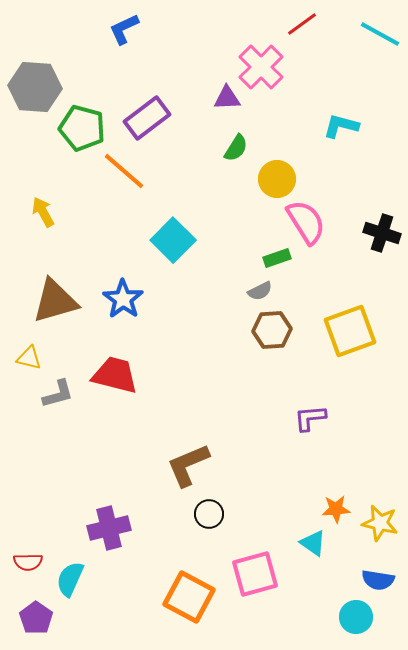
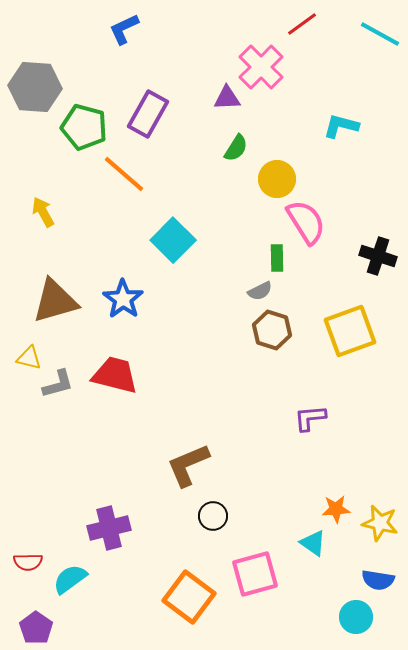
purple rectangle: moved 1 px right, 4 px up; rotated 24 degrees counterclockwise
green pentagon: moved 2 px right, 1 px up
orange line: moved 3 px down
black cross: moved 4 px left, 23 px down
green rectangle: rotated 72 degrees counterclockwise
brown hexagon: rotated 21 degrees clockwise
gray L-shape: moved 10 px up
black circle: moved 4 px right, 2 px down
cyan semicircle: rotated 30 degrees clockwise
orange square: rotated 9 degrees clockwise
purple pentagon: moved 10 px down
